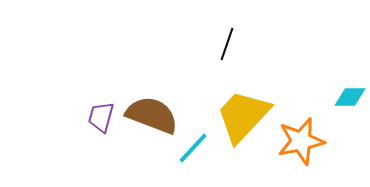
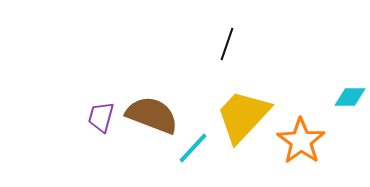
orange star: rotated 24 degrees counterclockwise
